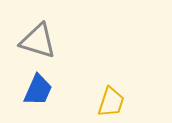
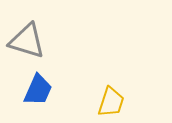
gray triangle: moved 11 px left
